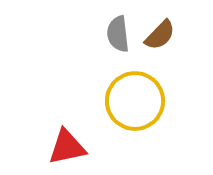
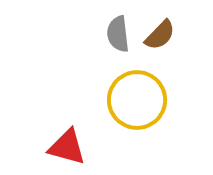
yellow circle: moved 2 px right, 1 px up
red triangle: rotated 27 degrees clockwise
